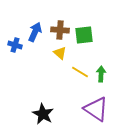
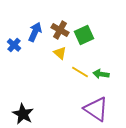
brown cross: rotated 24 degrees clockwise
green square: rotated 18 degrees counterclockwise
blue cross: moved 1 px left; rotated 24 degrees clockwise
green arrow: rotated 84 degrees counterclockwise
black star: moved 20 px left
